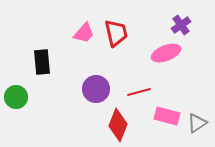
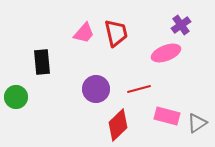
red line: moved 3 px up
red diamond: rotated 24 degrees clockwise
